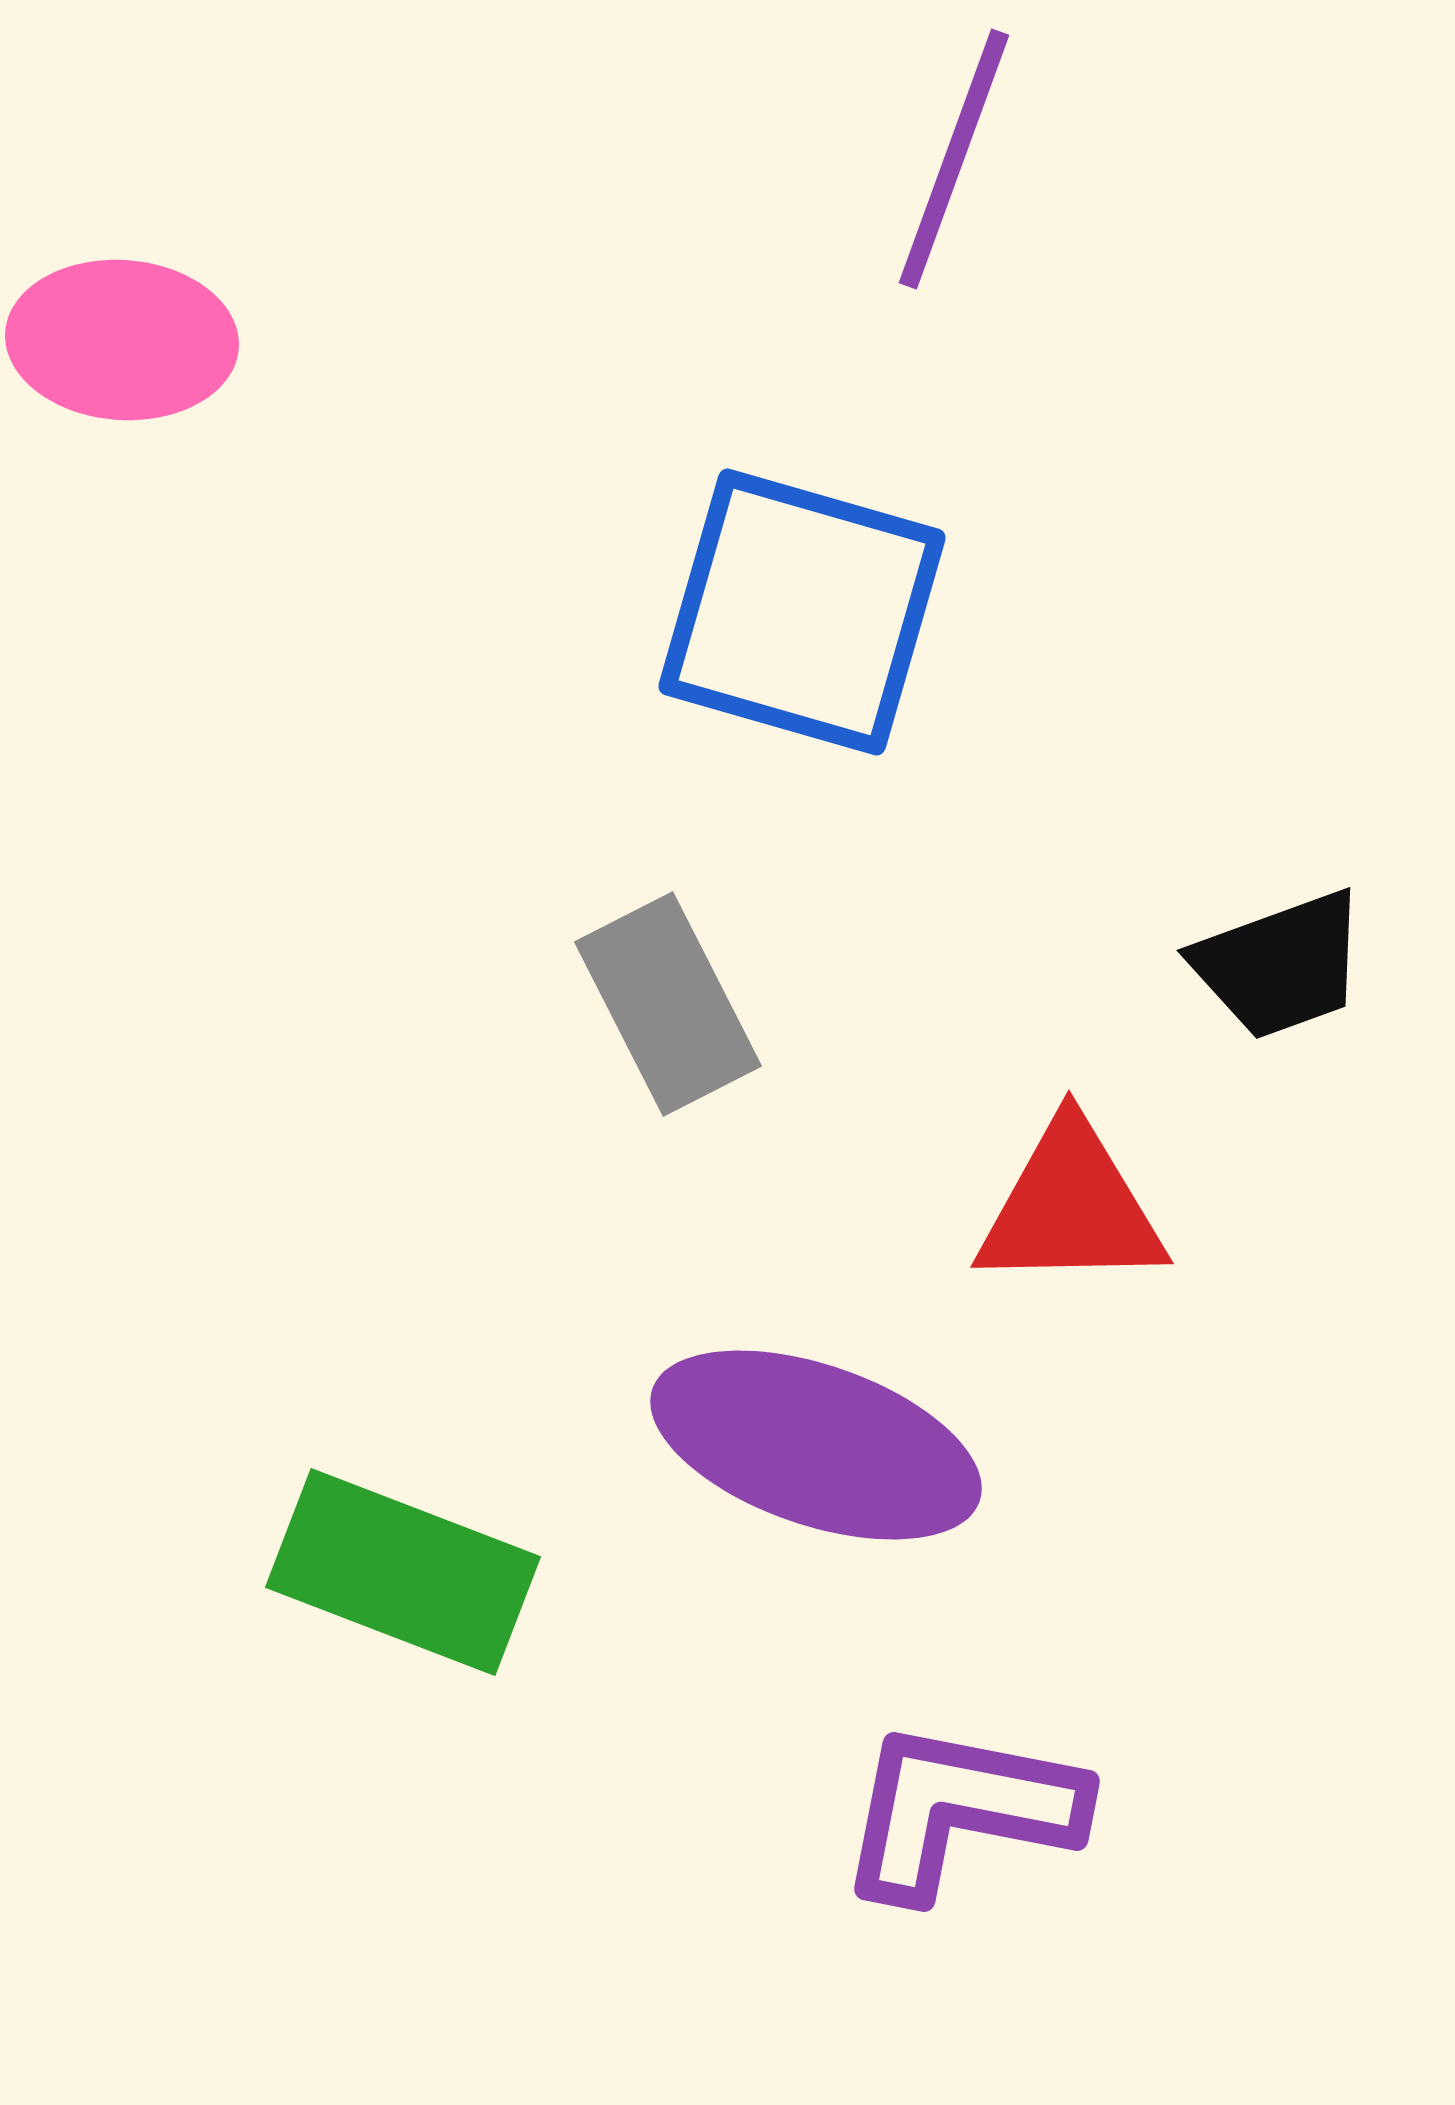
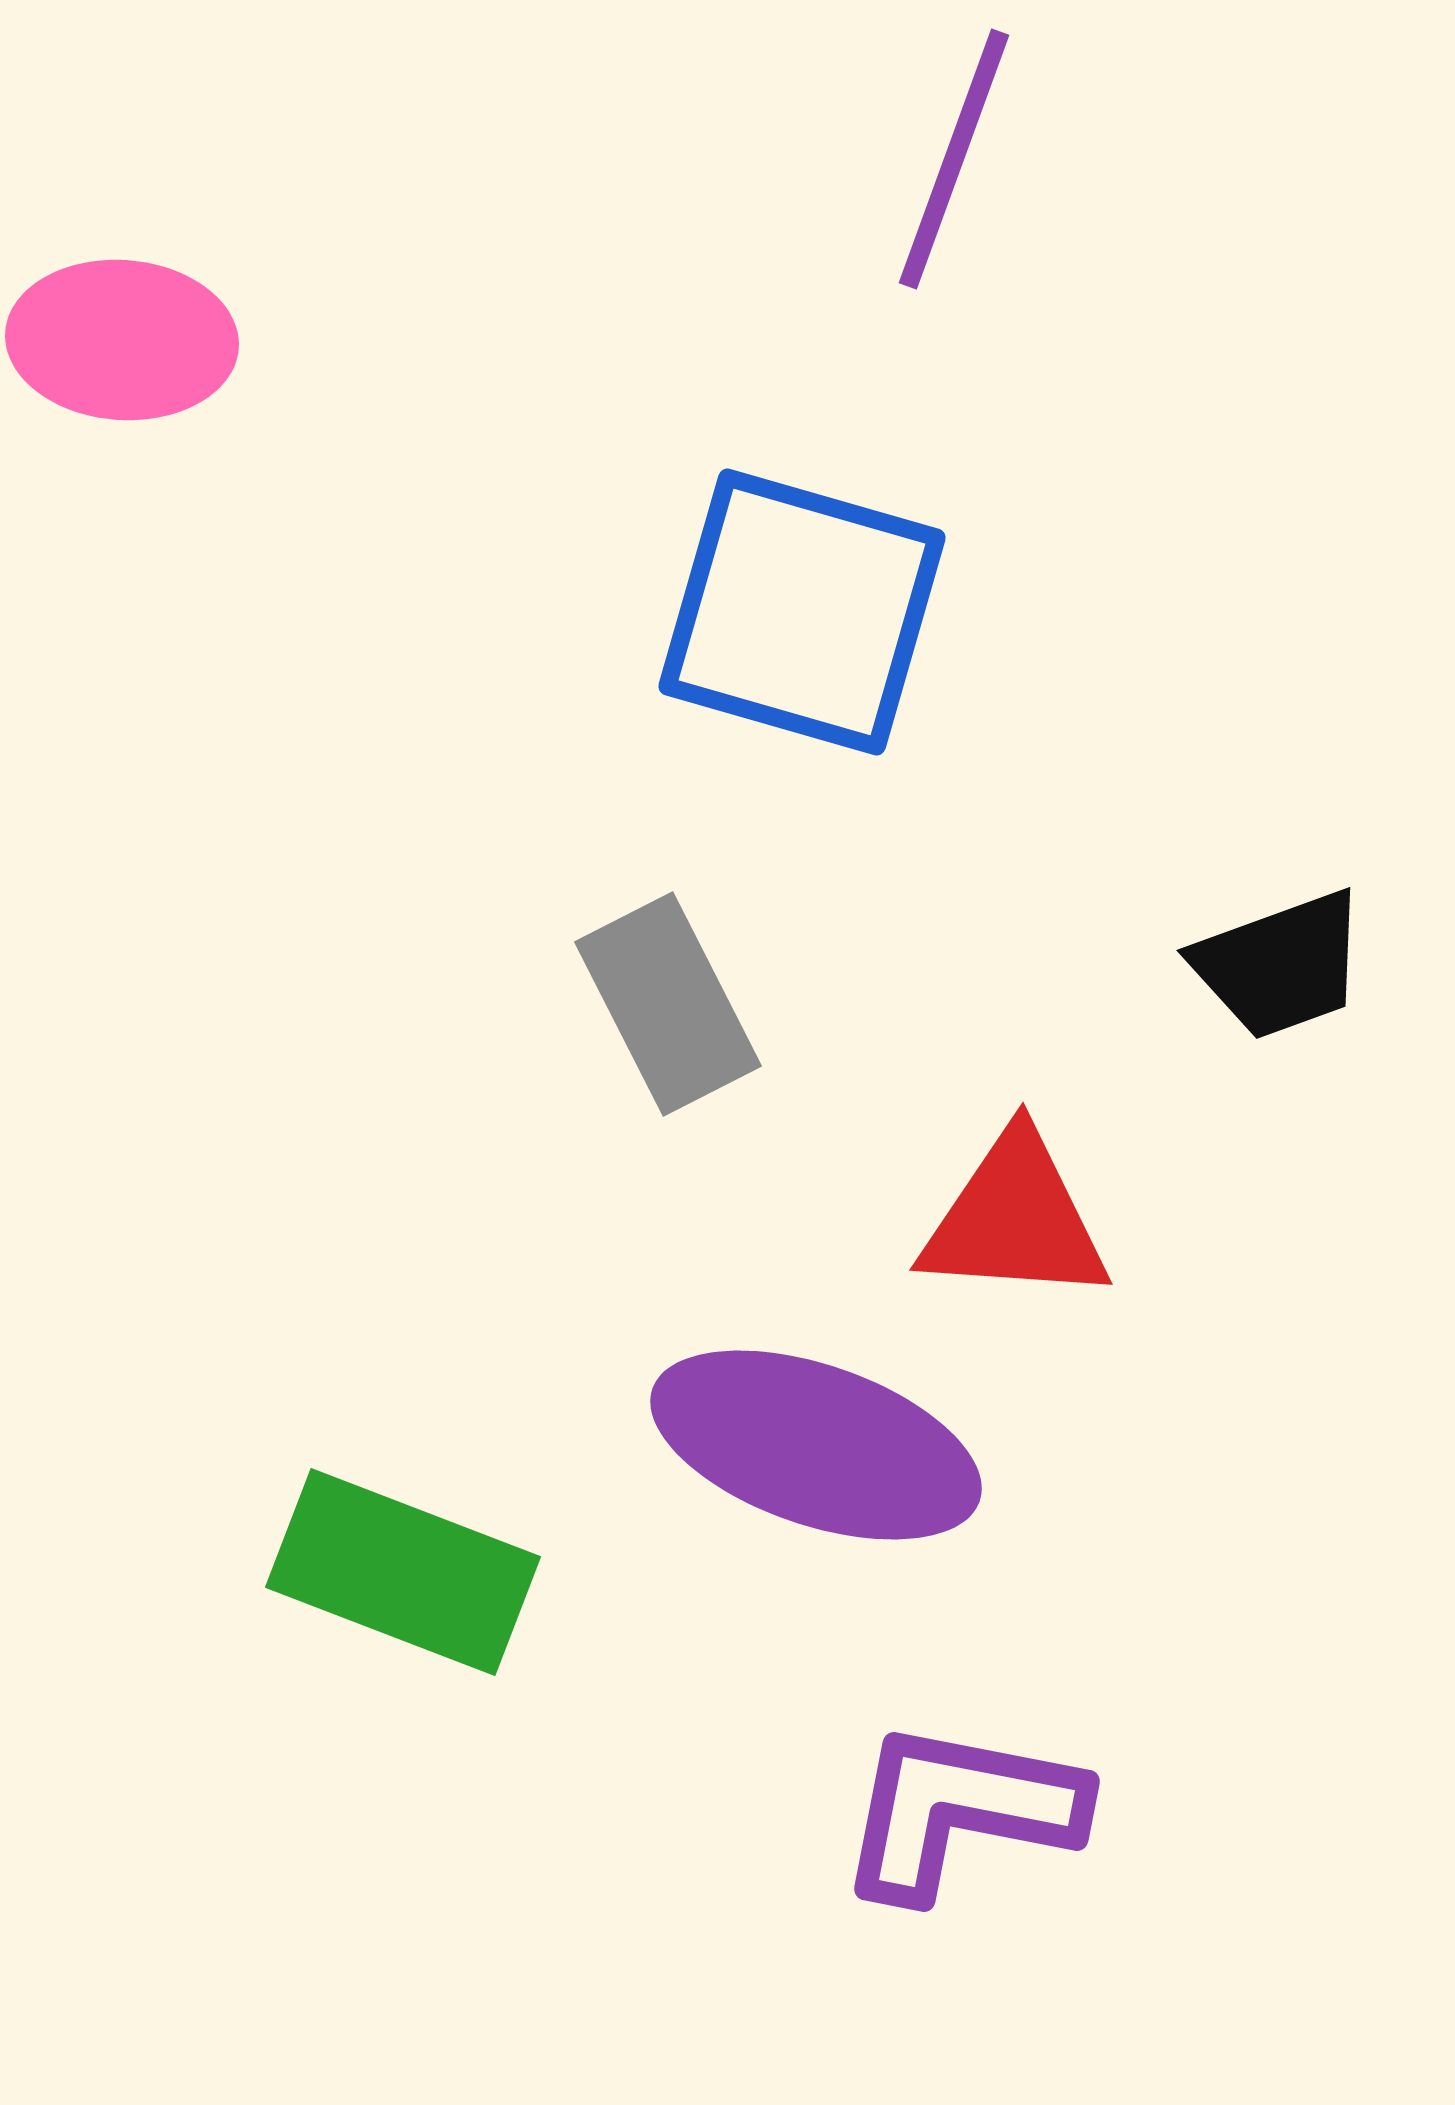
red triangle: moved 56 px left, 12 px down; rotated 5 degrees clockwise
